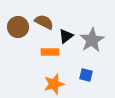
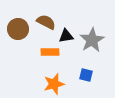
brown semicircle: moved 2 px right
brown circle: moved 2 px down
black triangle: rotated 28 degrees clockwise
